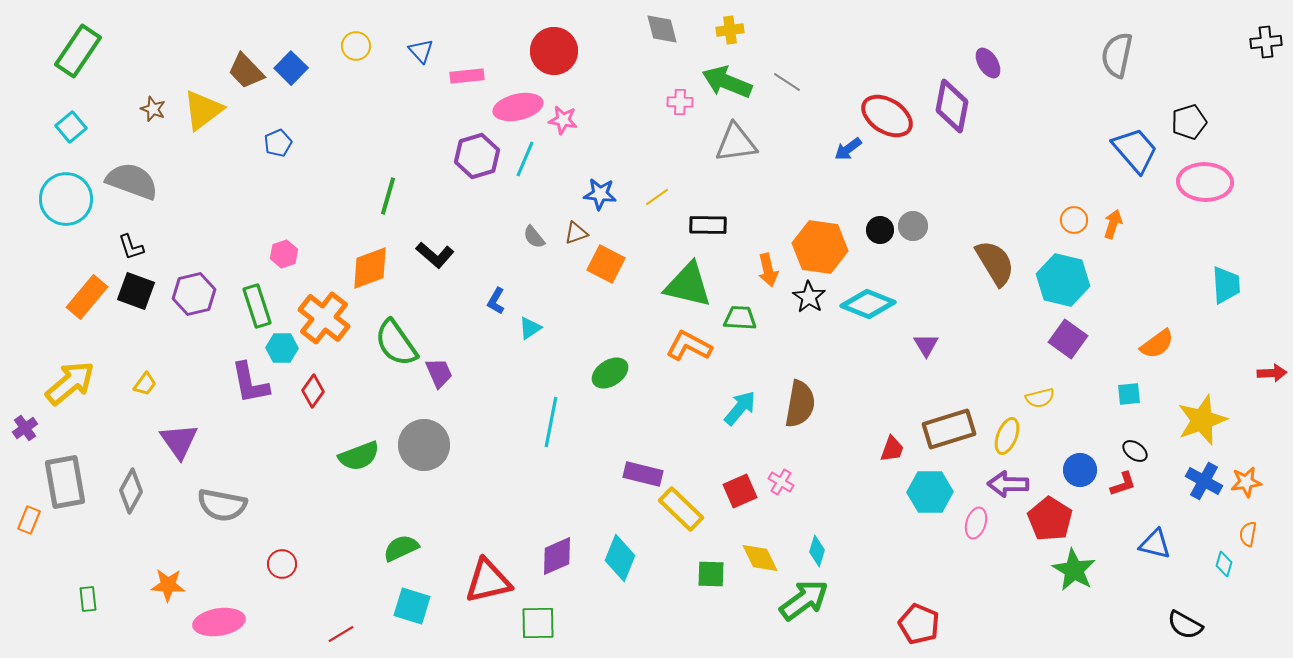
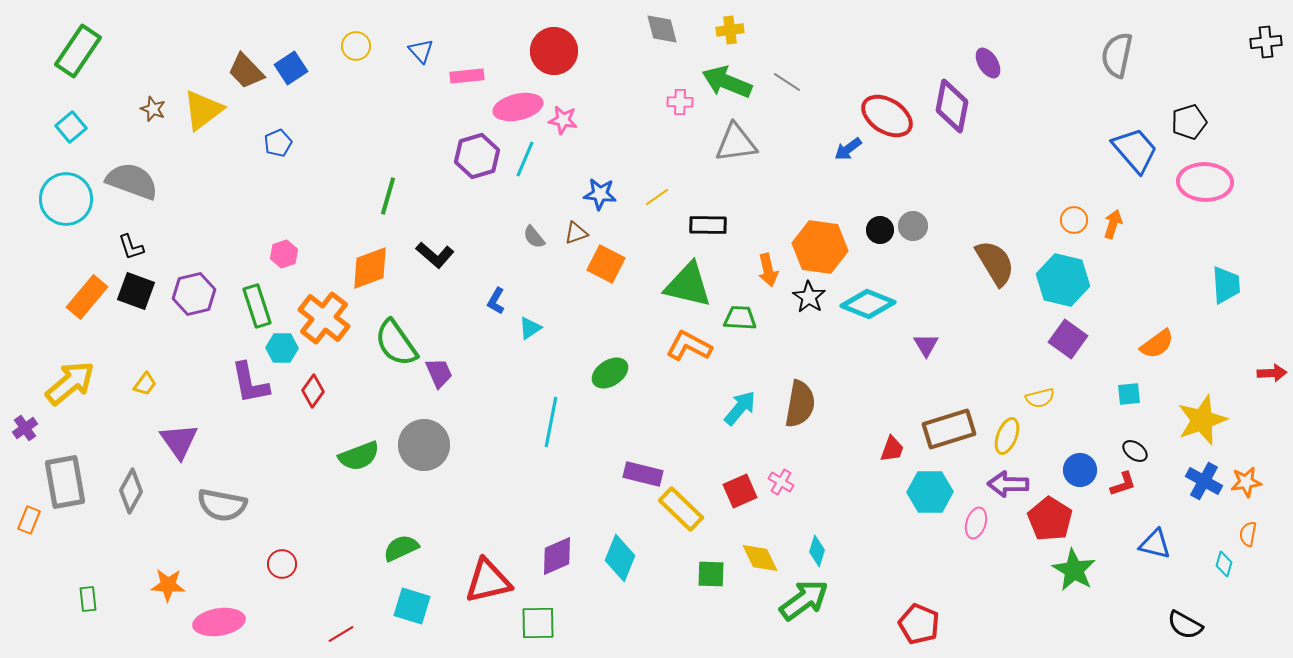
blue square at (291, 68): rotated 12 degrees clockwise
